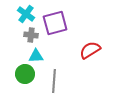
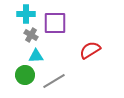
cyan cross: rotated 36 degrees counterclockwise
purple square: rotated 15 degrees clockwise
gray cross: rotated 24 degrees clockwise
green circle: moved 1 px down
gray line: rotated 55 degrees clockwise
